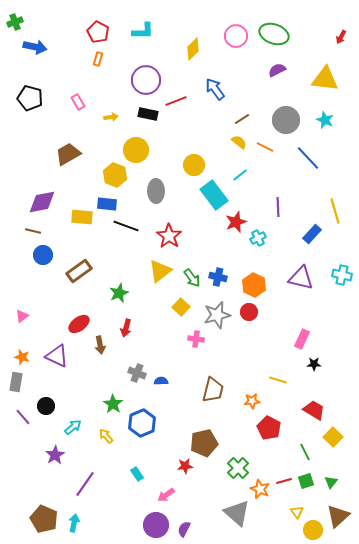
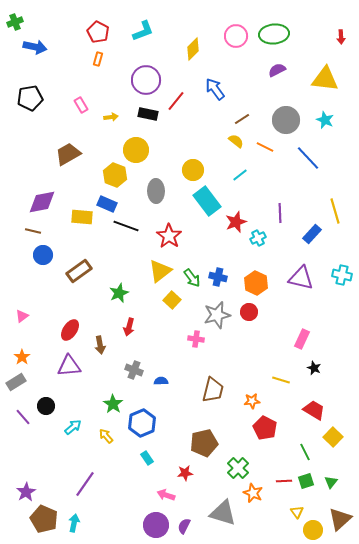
cyan L-shape at (143, 31): rotated 20 degrees counterclockwise
green ellipse at (274, 34): rotated 24 degrees counterclockwise
red arrow at (341, 37): rotated 32 degrees counterclockwise
black pentagon at (30, 98): rotated 25 degrees counterclockwise
red line at (176, 101): rotated 30 degrees counterclockwise
pink rectangle at (78, 102): moved 3 px right, 3 px down
yellow semicircle at (239, 142): moved 3 px left, 1 px up
yellow circle at (194, 165): moved 1 px left, 5 px down
cyan rectangle at (214, 195): moved 7 px left, 6 px down
blue rectangle at (107, 204): rotated 18 degrees clockwise
purple line at (278, 207): moved 2 px right, 6 px down
orange hexagon at (254, 285): moved 2 px right, 2 px up
yellow square at (181, 307): moved 9 px left, 7 px up
red ellipse at (79, 324): moved 9 px left, 6 px down; rotated 20 degrees counterclockwise
red arrow at (126, 328): moved 3 px right, 1 px up
purple triangle at (57, 356): moved 12 px right, 10 px down; rotated 30 degrees counterclockwise
orange star at (22, 357): rotated 21 degrees clockwise
black star at (314, 364): moved 4 px down; rotated 24 degrees clockwise
gray cross at (137, 373): moved 3 px left, 3 px up
yellow line at (278, 380): moved 3 px right
gray rectangle at (16, 382): rotated 48 degrees clockwise
red pentagon at (269, 428): moved 4 px left
purple star at (55, 455): moved 29 px left, 37 px down
red star at (185, 466): moved 7 px down
cyan rectangle at (137, 474): moved 10 px right, 16 px up
red line at (284, 481): rotated 14 degrees clockwise
orange star at (260, 489): moved 7 px left, 4 px down
pink arrow at (166, 495): rotated 54 degrees clockwise
gray triangle at (237, 513): moved 14 px left; rotated 24 degrees counterclockwise
brown triangle at (338, 516): moved 2 px right, 3 px down
purple semicircle at (184, 529): moved 3 px up
